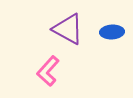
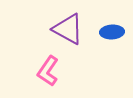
pink L-shape: rotated 8 degrees counterclockwise
